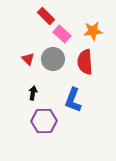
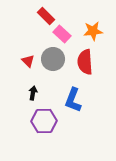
red triangle: moved 2 px down
